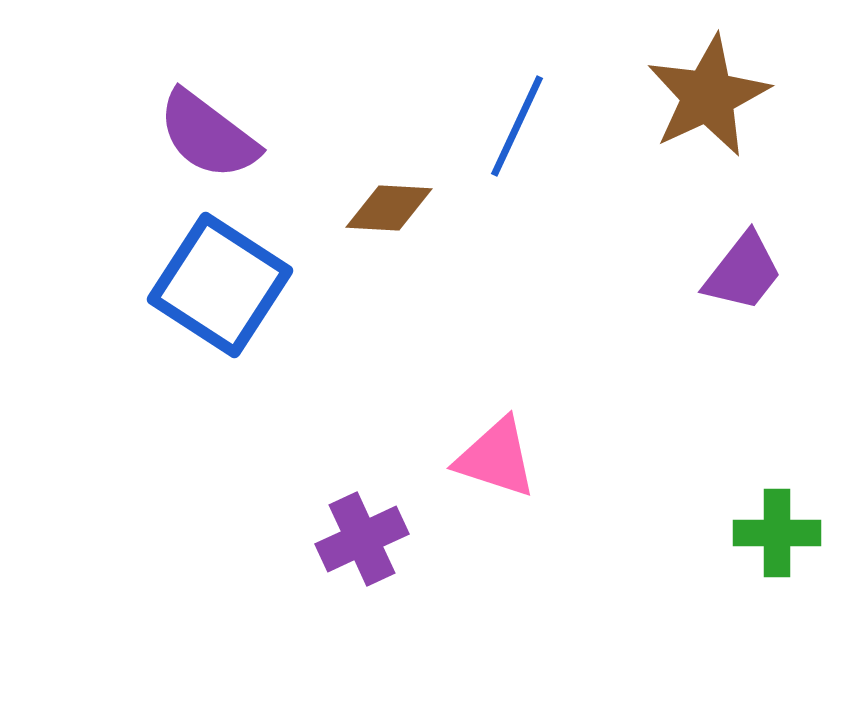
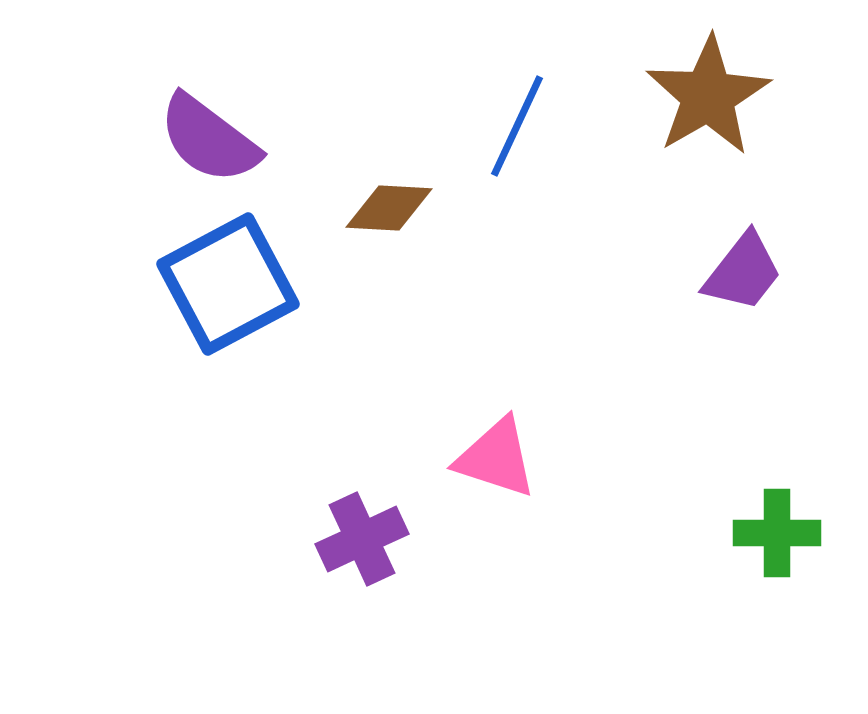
brown star: rotated 5 degrees counterclockwise
purple semicircle: moved 1 px right, 4 px down
blue square: moved 8 px right, 1 px up; rotated 29 degrees clockwise
